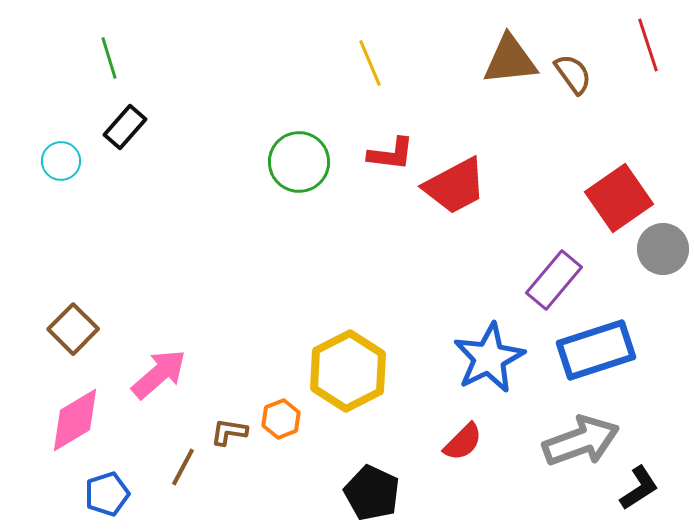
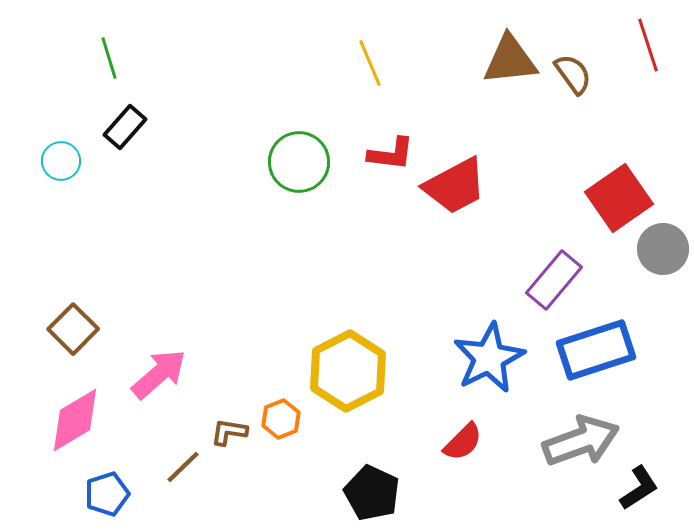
brown line: rotated 18 degrees clockwise
